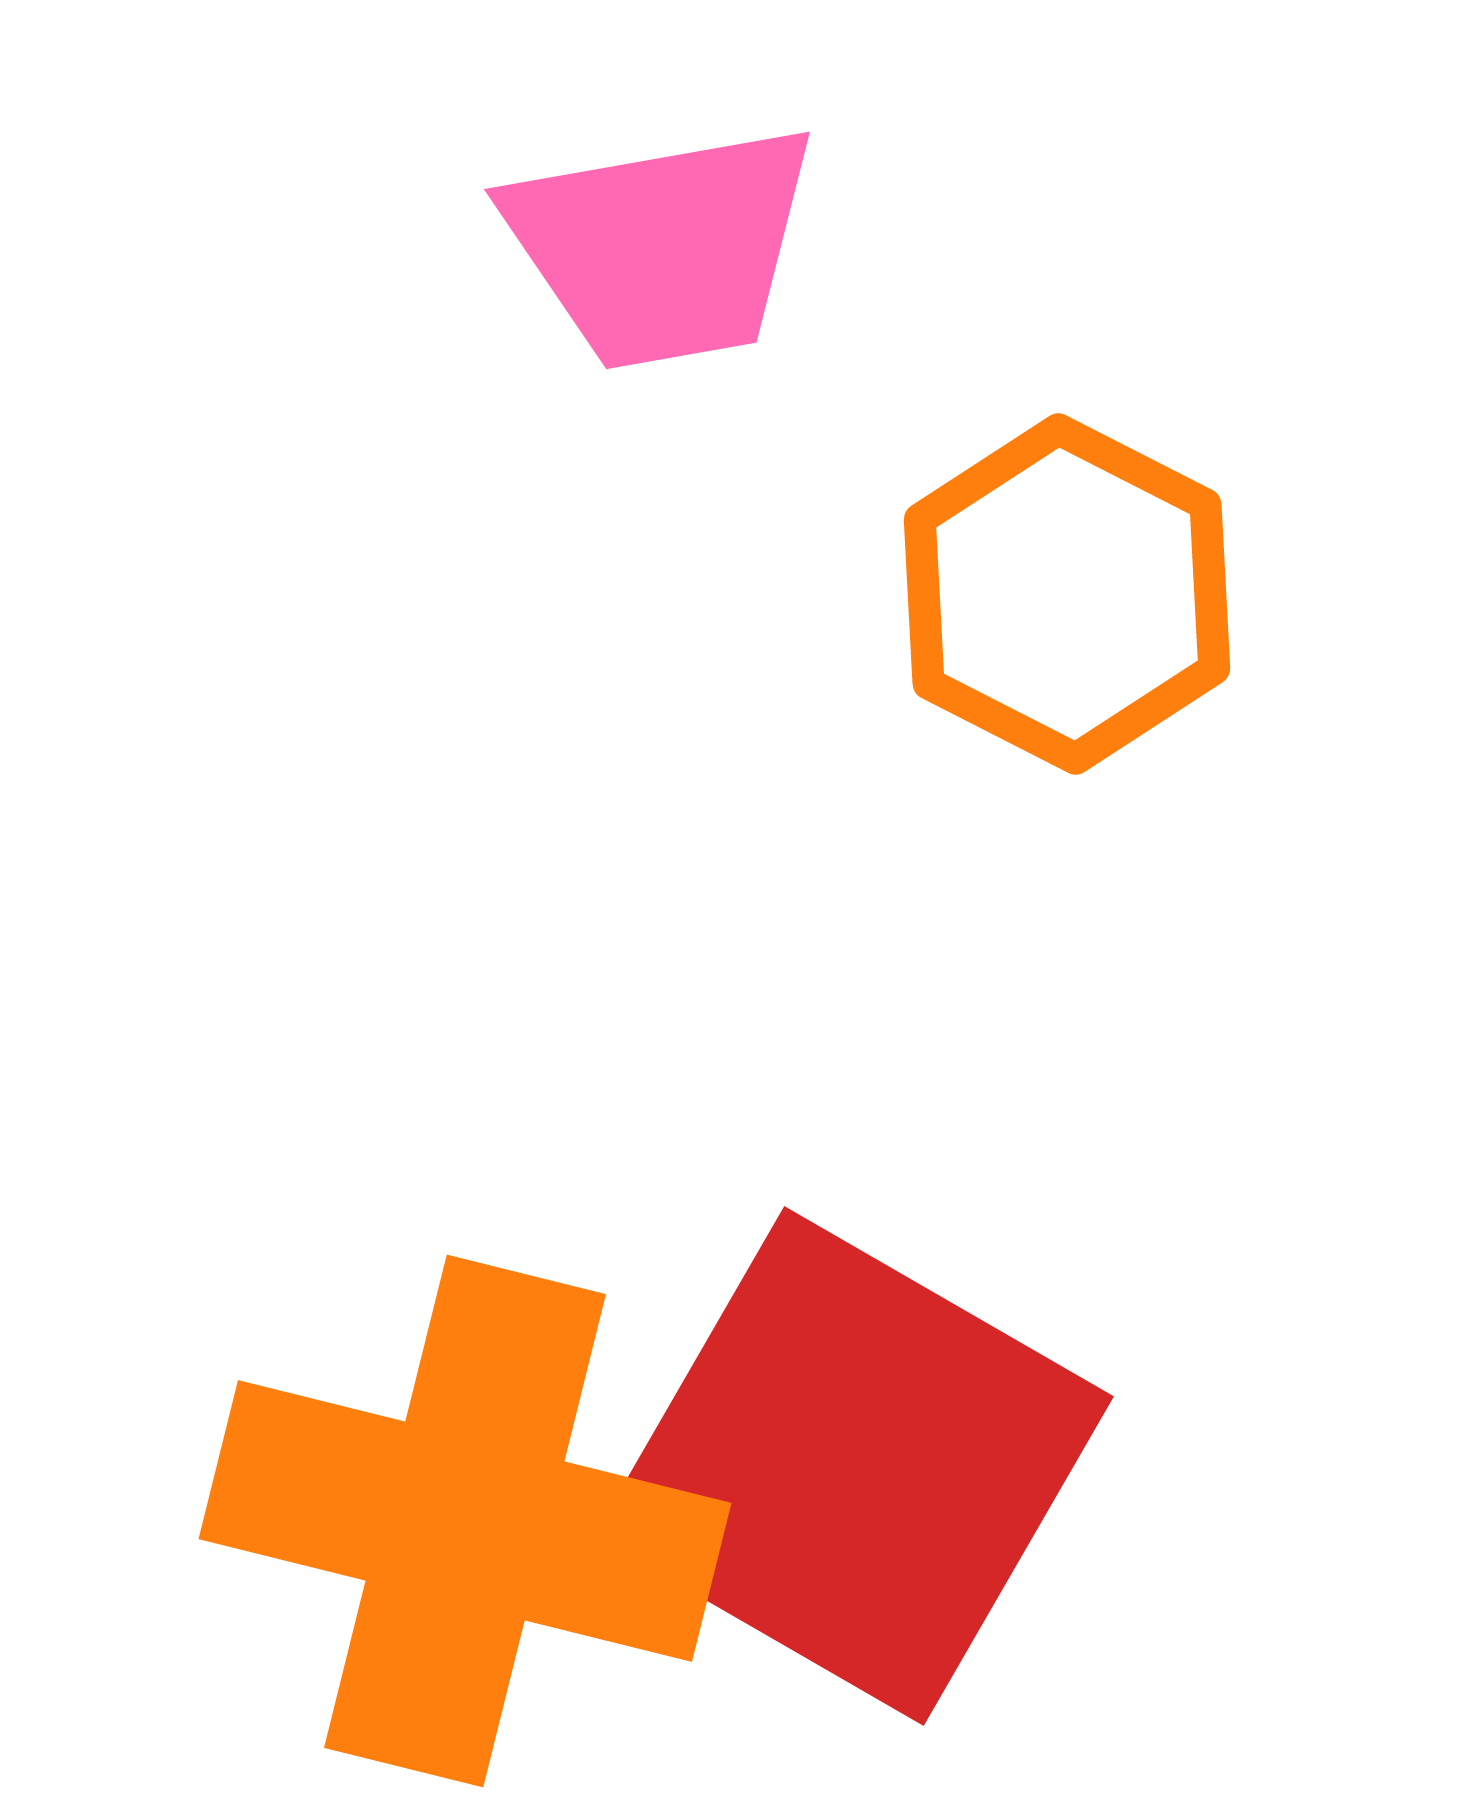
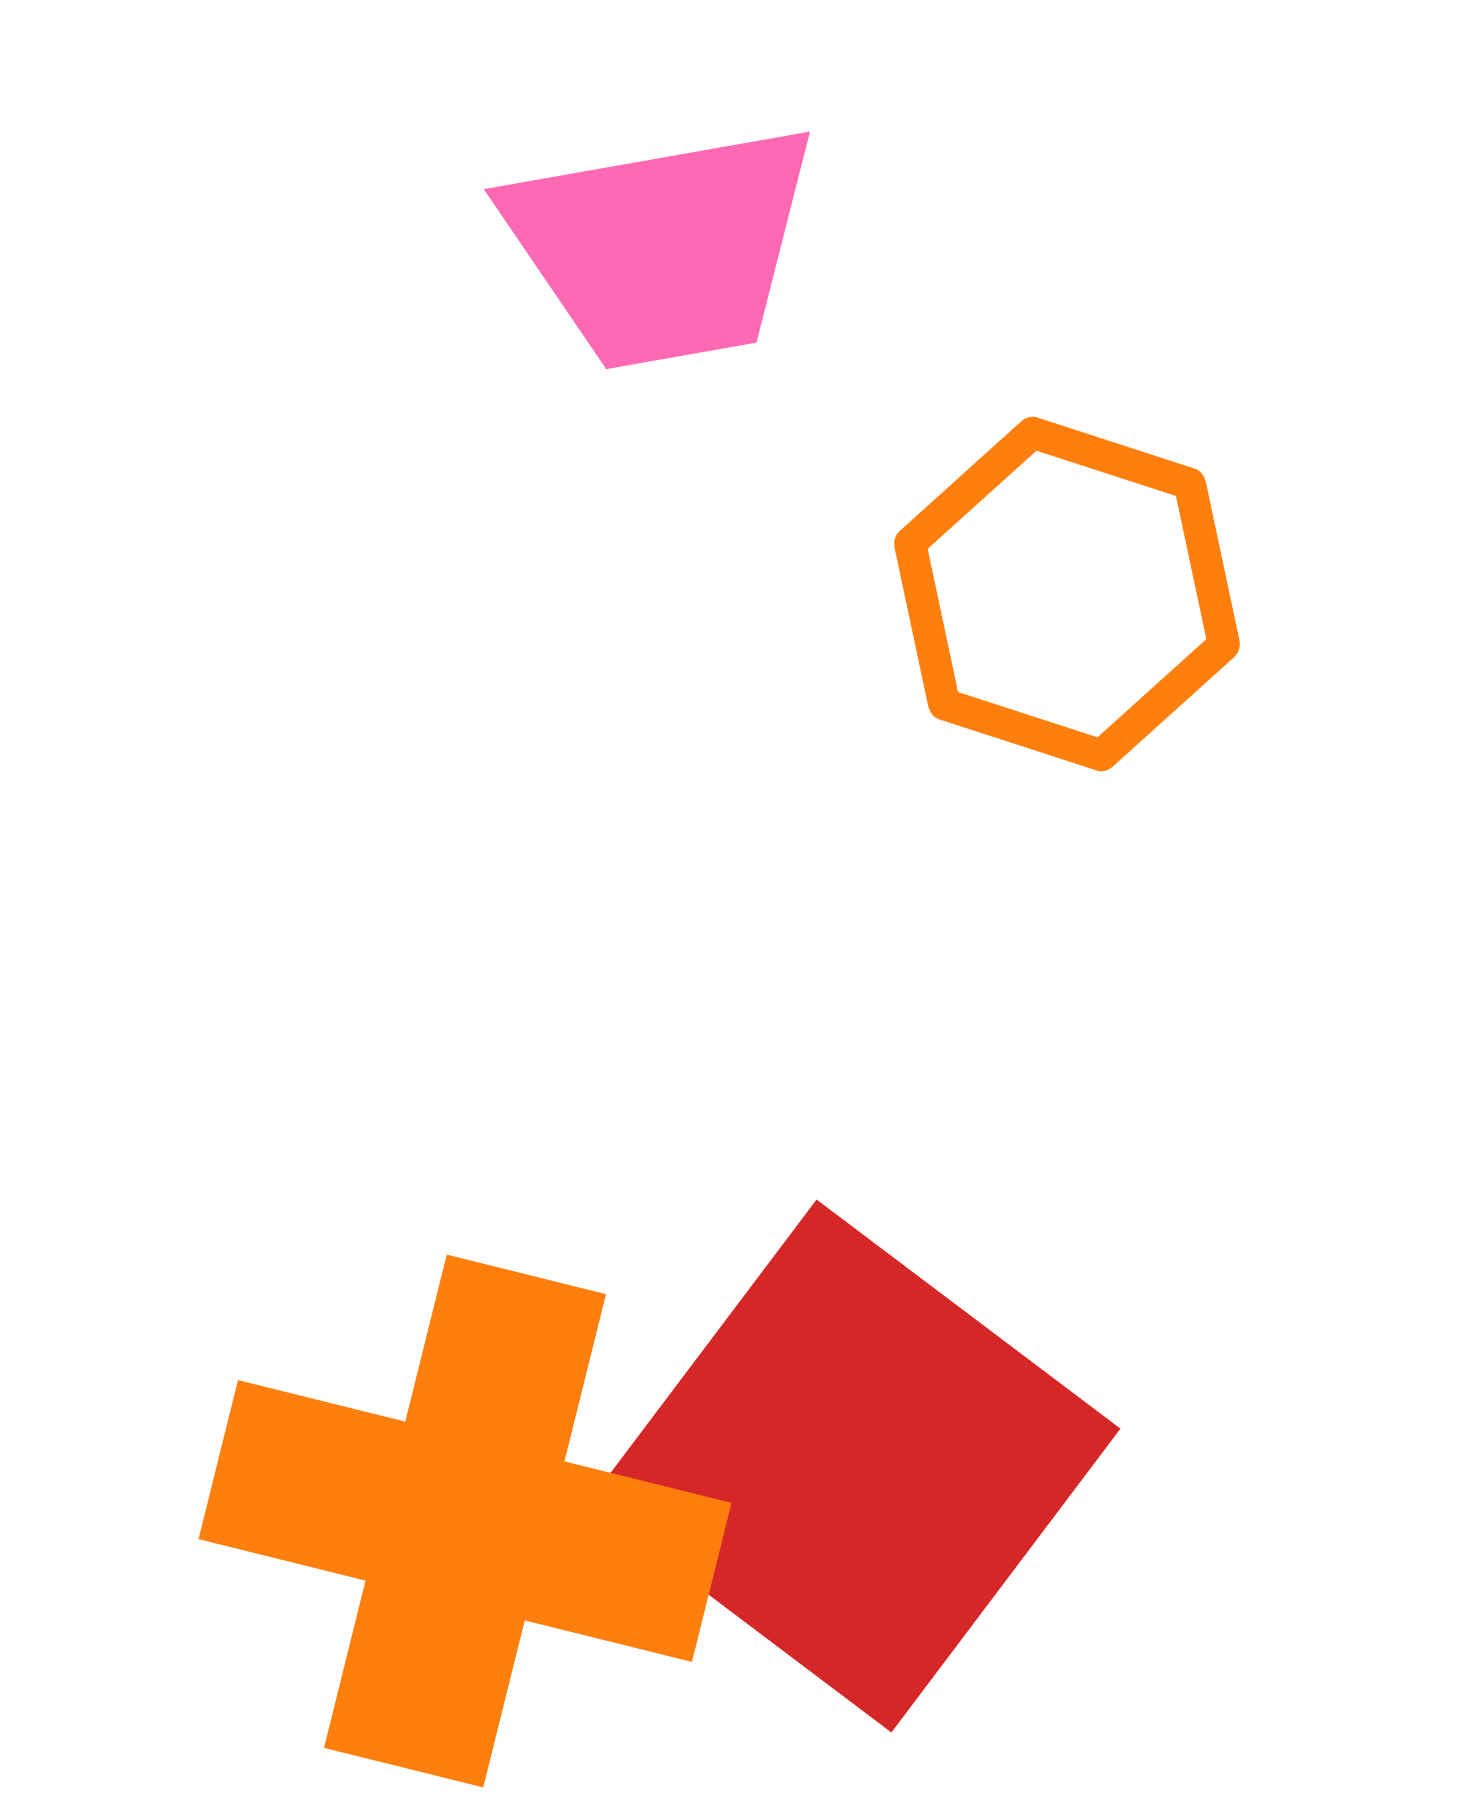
orange hexagon: rotated 9 degrees counterclockwise
red square: rotated 7 degrees clockwise
